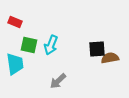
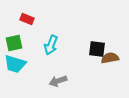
red rectangle: moved 12 px right, 3 px up
green square: moved 15 px left, 2 px up; rotated 24 degrees counterclockwise
black square: rotated 12 degrees clockwise
cyan trapezoid: rotated 115 degrees clockwise
gray arrow: rotated 24 degrees clockwise
